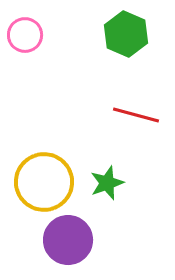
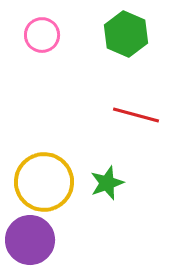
pink circle: moved 17 px right
purple circle: moved 38 px left
